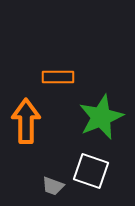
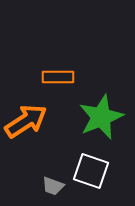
orange arrow: rotated 57 degrees clockwise
